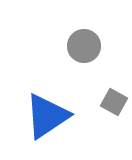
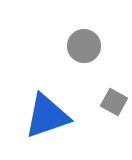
blue triangle: rotated 15 degrees clockwise
